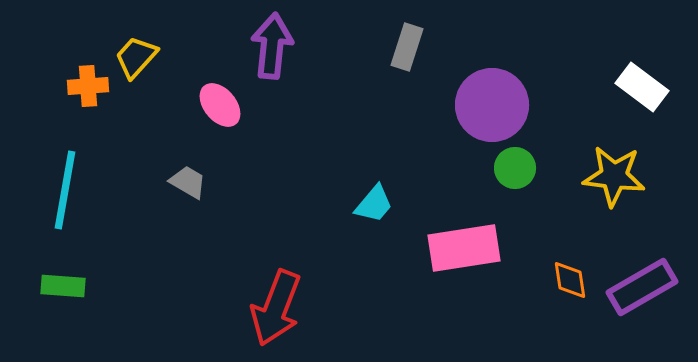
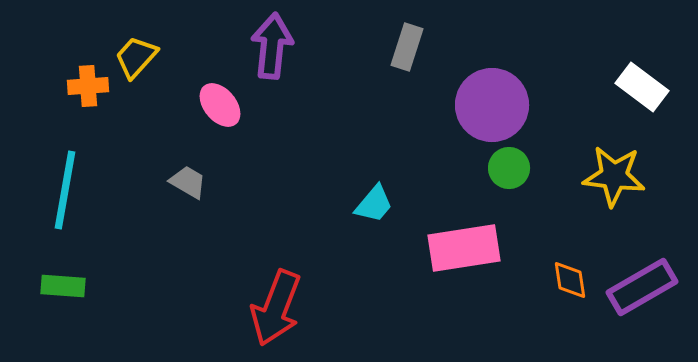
green circle: moved 6 px left
